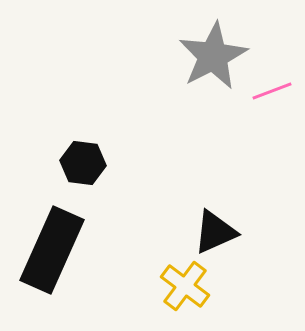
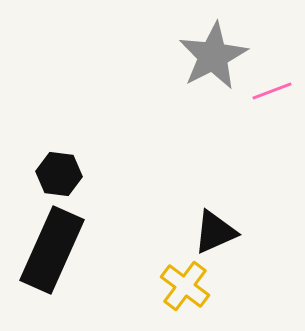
black hexagon: moved 24 px left, 11 px down
